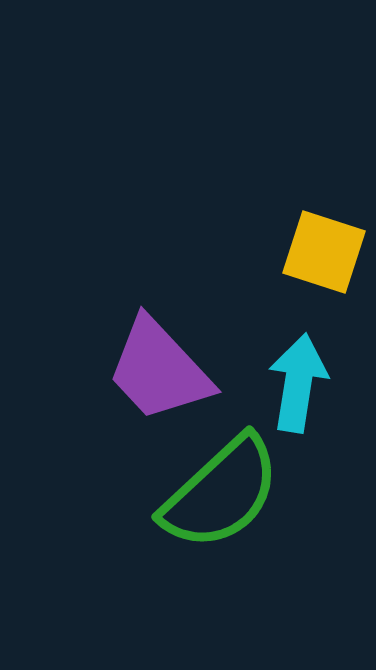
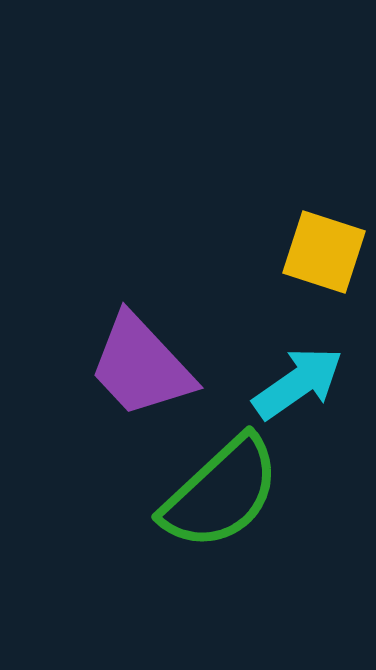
purple trapezoid: moved 18 px left, 4 px up
cyan arrow: rotated 46 degrees clockwise
